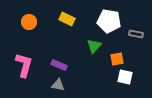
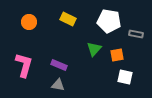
yellow rectangle: moved 1 px right
green triangle: moved 3 px down
orange square: moved 4 px up
